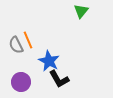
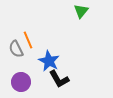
gray semicircle: moved 4 px down
